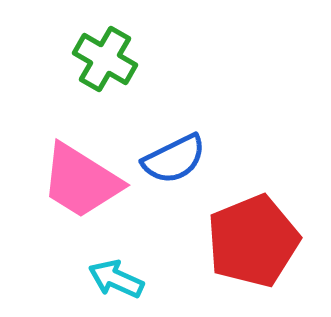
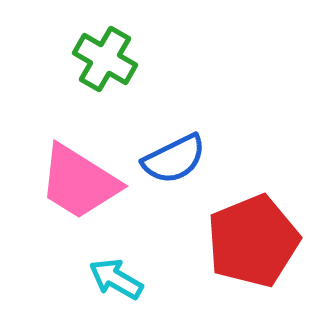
pink trapezoid: moved 2 px left, 1 px down
cyan arrow: rotated 6 degrees clockwise
